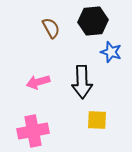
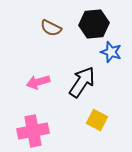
black hexagon: moved 1 px right, 3 px down
brown semicircle: rotated 145 degrees clockwise
black arrow: rotated 144 degrees counterclockwise
yellow square: rotated 25 degrees clockwise
